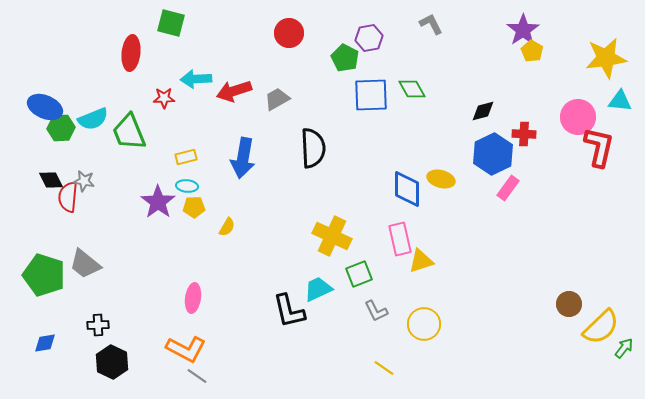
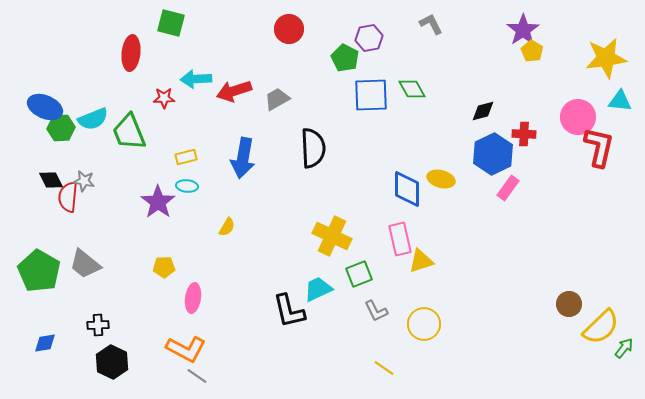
red circle at (289, 33): moved 4 px up
yellow pentagon at (194, 207): moved 30 px left, 60 px down
green pentagon at (44, 275): moved 5 px left, 4 px up; rotated 12 degrees clockwise
